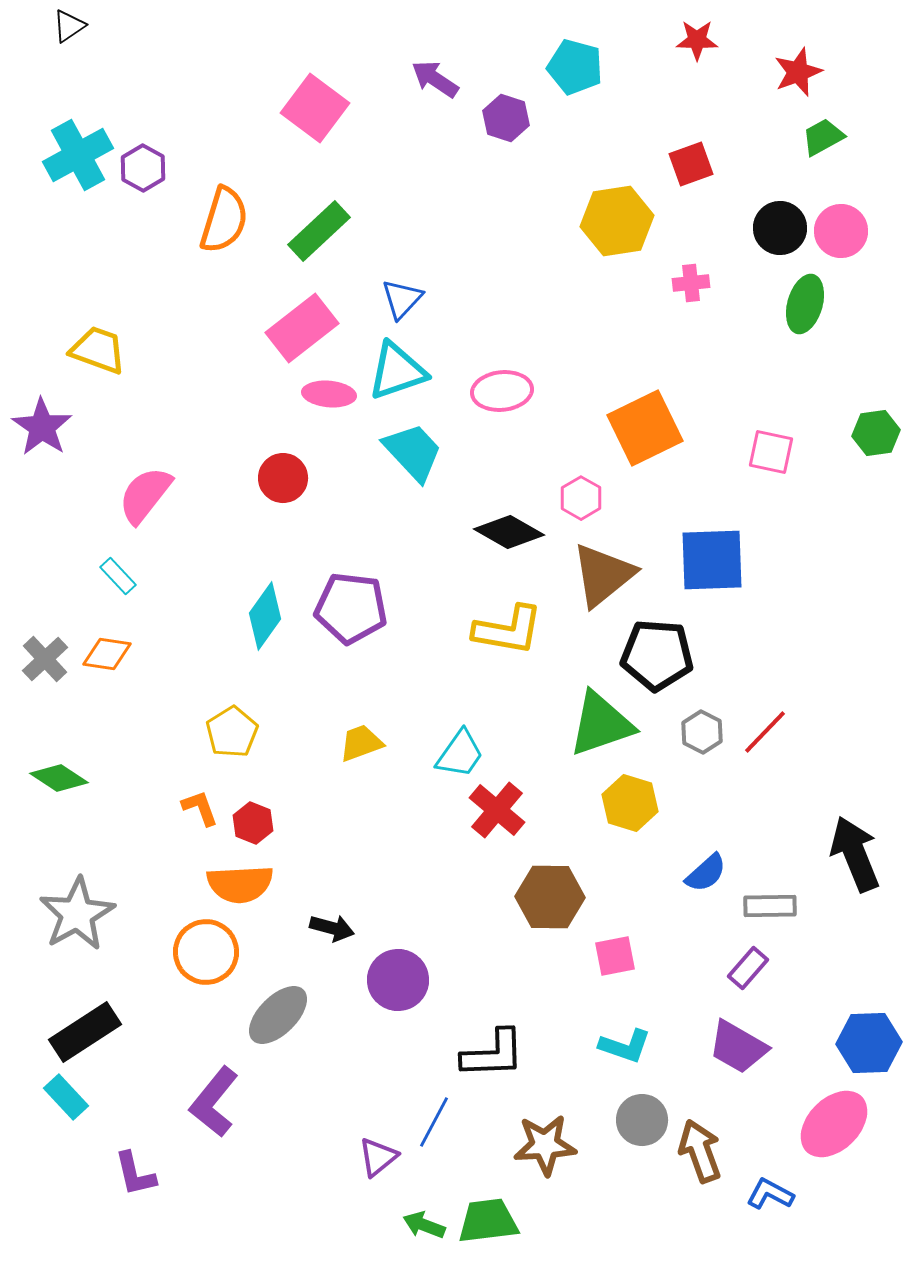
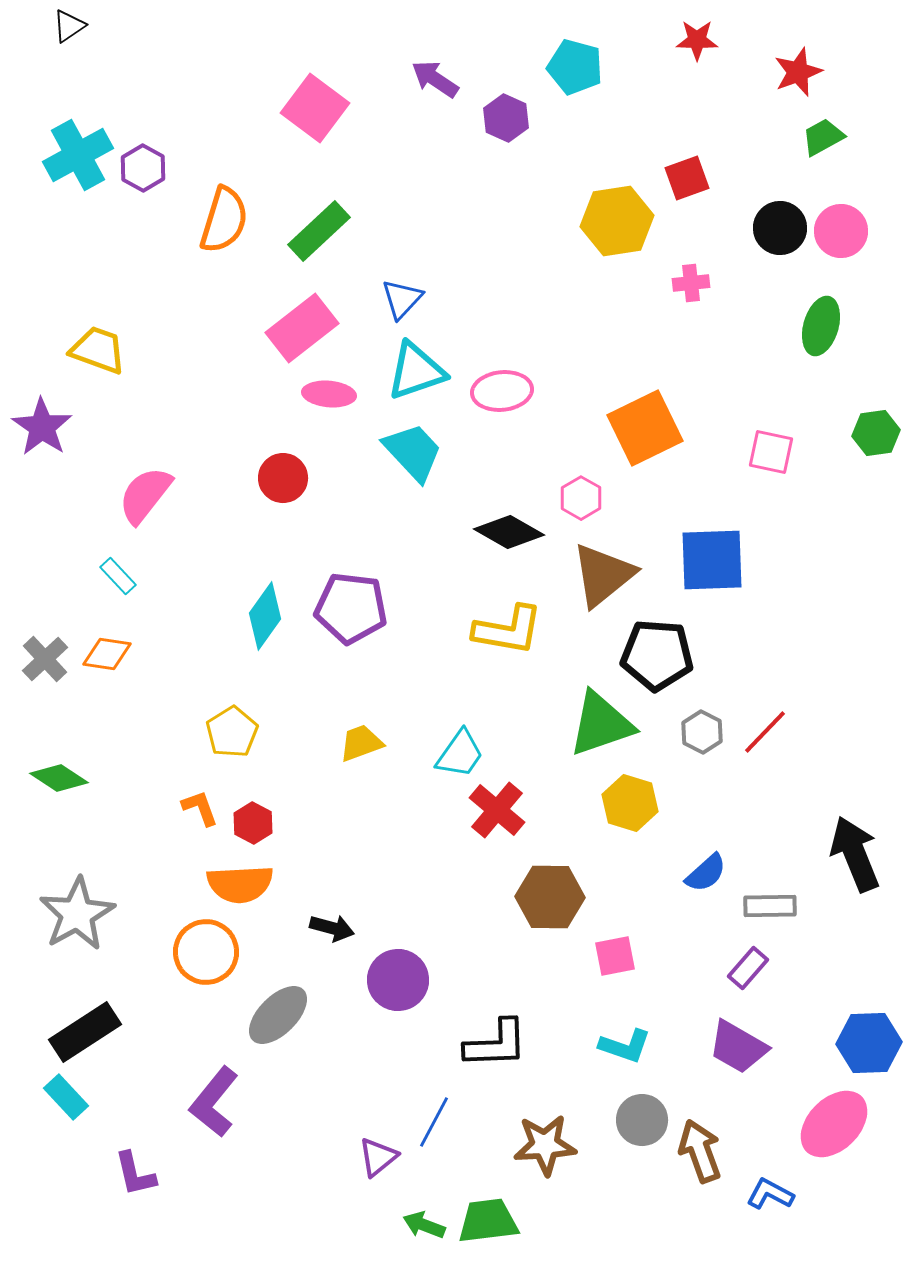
purple hexagon at (506, 118): rotated 6 degrees clockwise
red square at (691, 164): moved 4 px left, 14 px down
green ellipse at (805, 304): moved 16 px right, 22 px down
cyan triangle at (397, 371): moved 19 px right
red hexagon at (253, 823): rotated 6 degrees clockwise
black L-shape at (493, 1054): moved 3 px right, 10 px up
